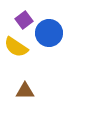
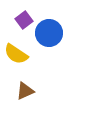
yellow semicircle: moved 7 px down
brown triangle: rotated 24 degrees counterclockwise
